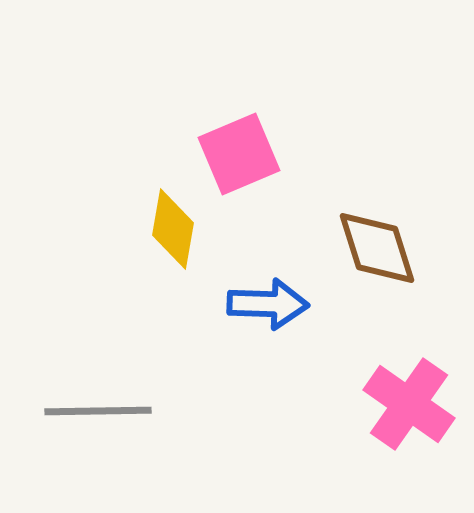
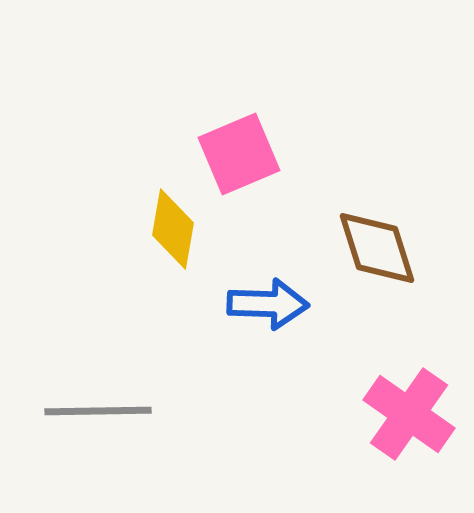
pink cross: moved 10 px down
